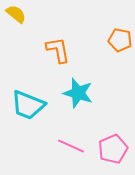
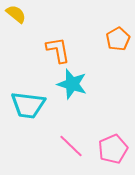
orange pentagon: moved 2 px left, 1 px up; rotated 30 degrees clockwise
cyan star: moved 6 px left, 9 px up
cyan trapezoid: rotated 15 degrees counterclockwise
pink line: rotated 20 degrees clockwise
